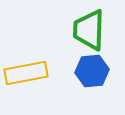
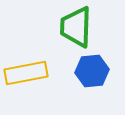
green trapezoid: moved 13 px left, 3 px up
